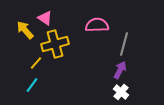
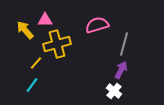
pink triangle: moved 2 px down; rotated 35 degrees counterclockwise
pink semicircle: rotated 15 degrees counterclockwise
yellow cross: moved 2 px right
purple arrow: moved 1 px right
white cross: moved 7 px left, 1 px up
